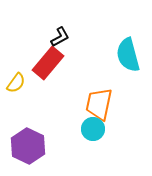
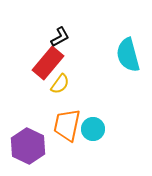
yellow semicircle: moved 44 px right, 1 px down
orange trapezoid: moved 32 px left, 21 px down
